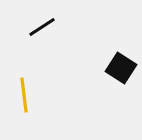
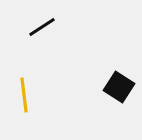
black square: moved 2 px left, 19 px down
